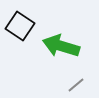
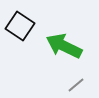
green arrow: moved 3 px right; rotated 9 degrees clockwise
